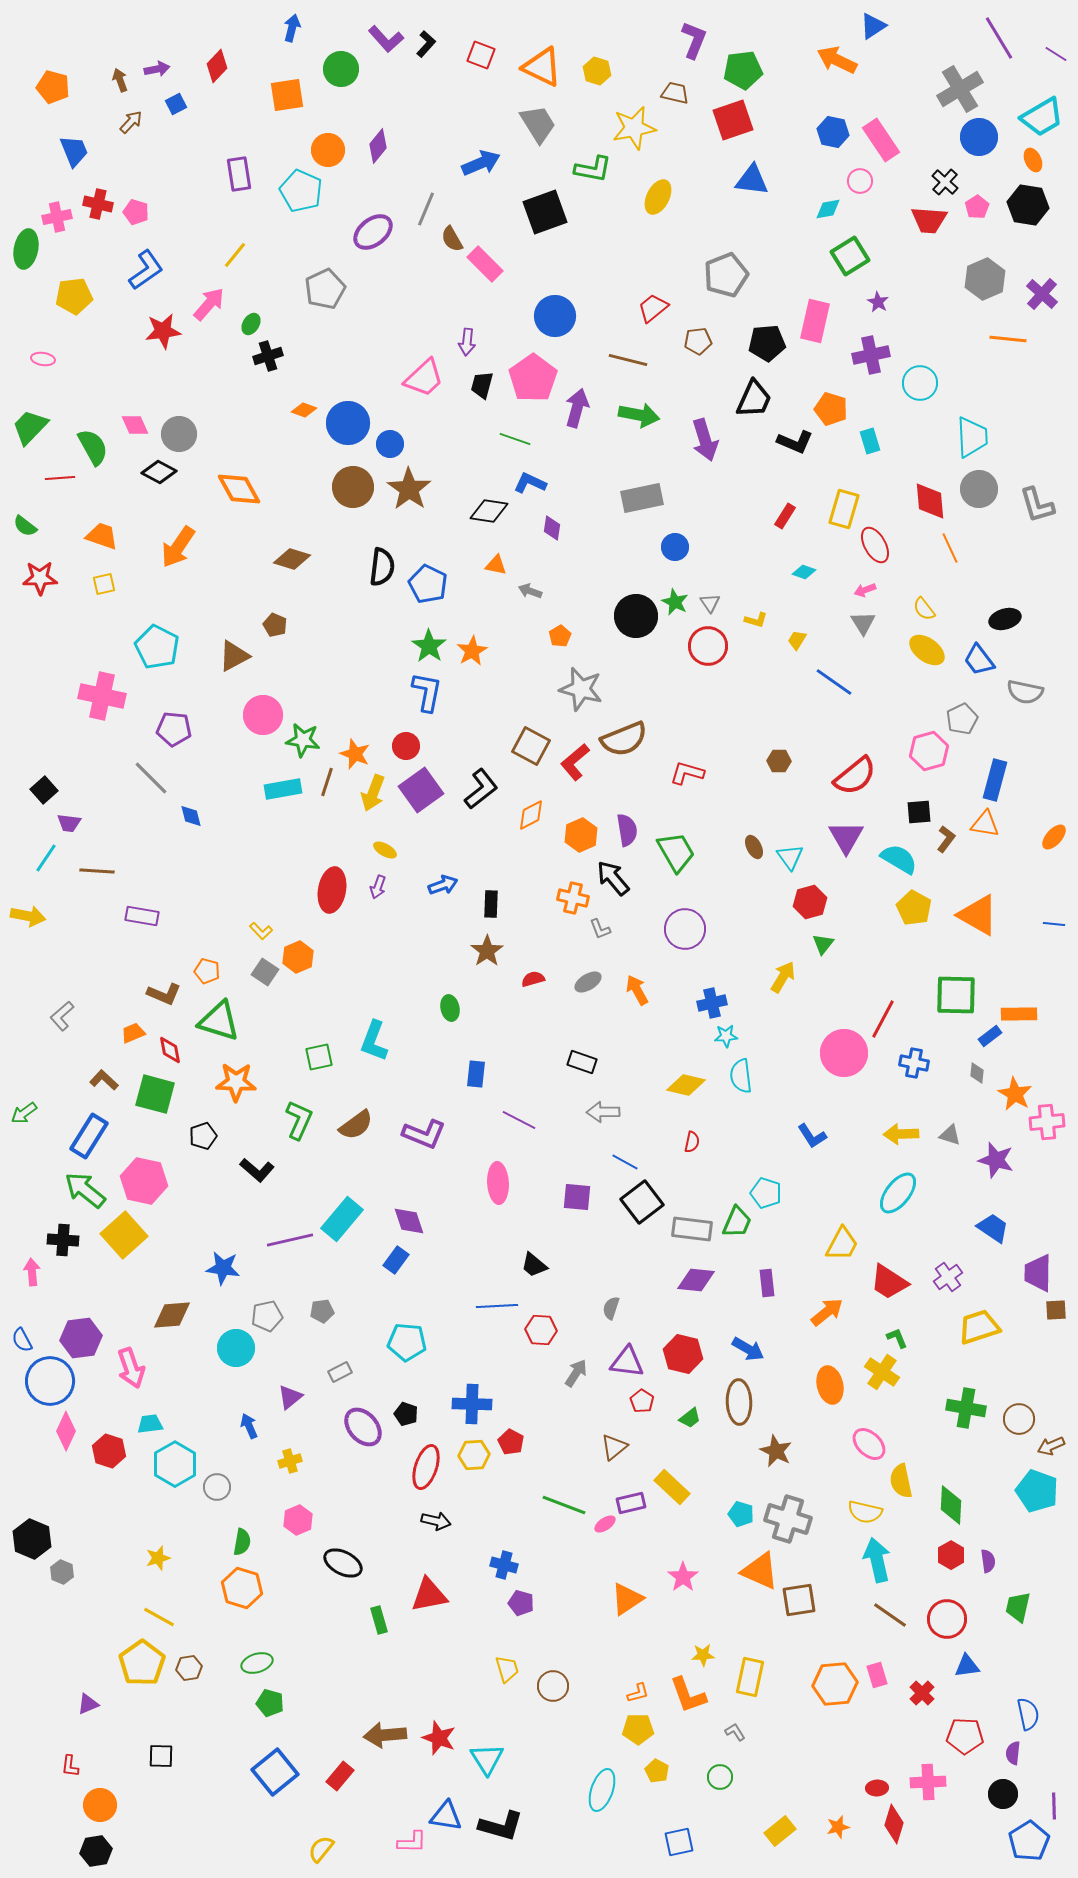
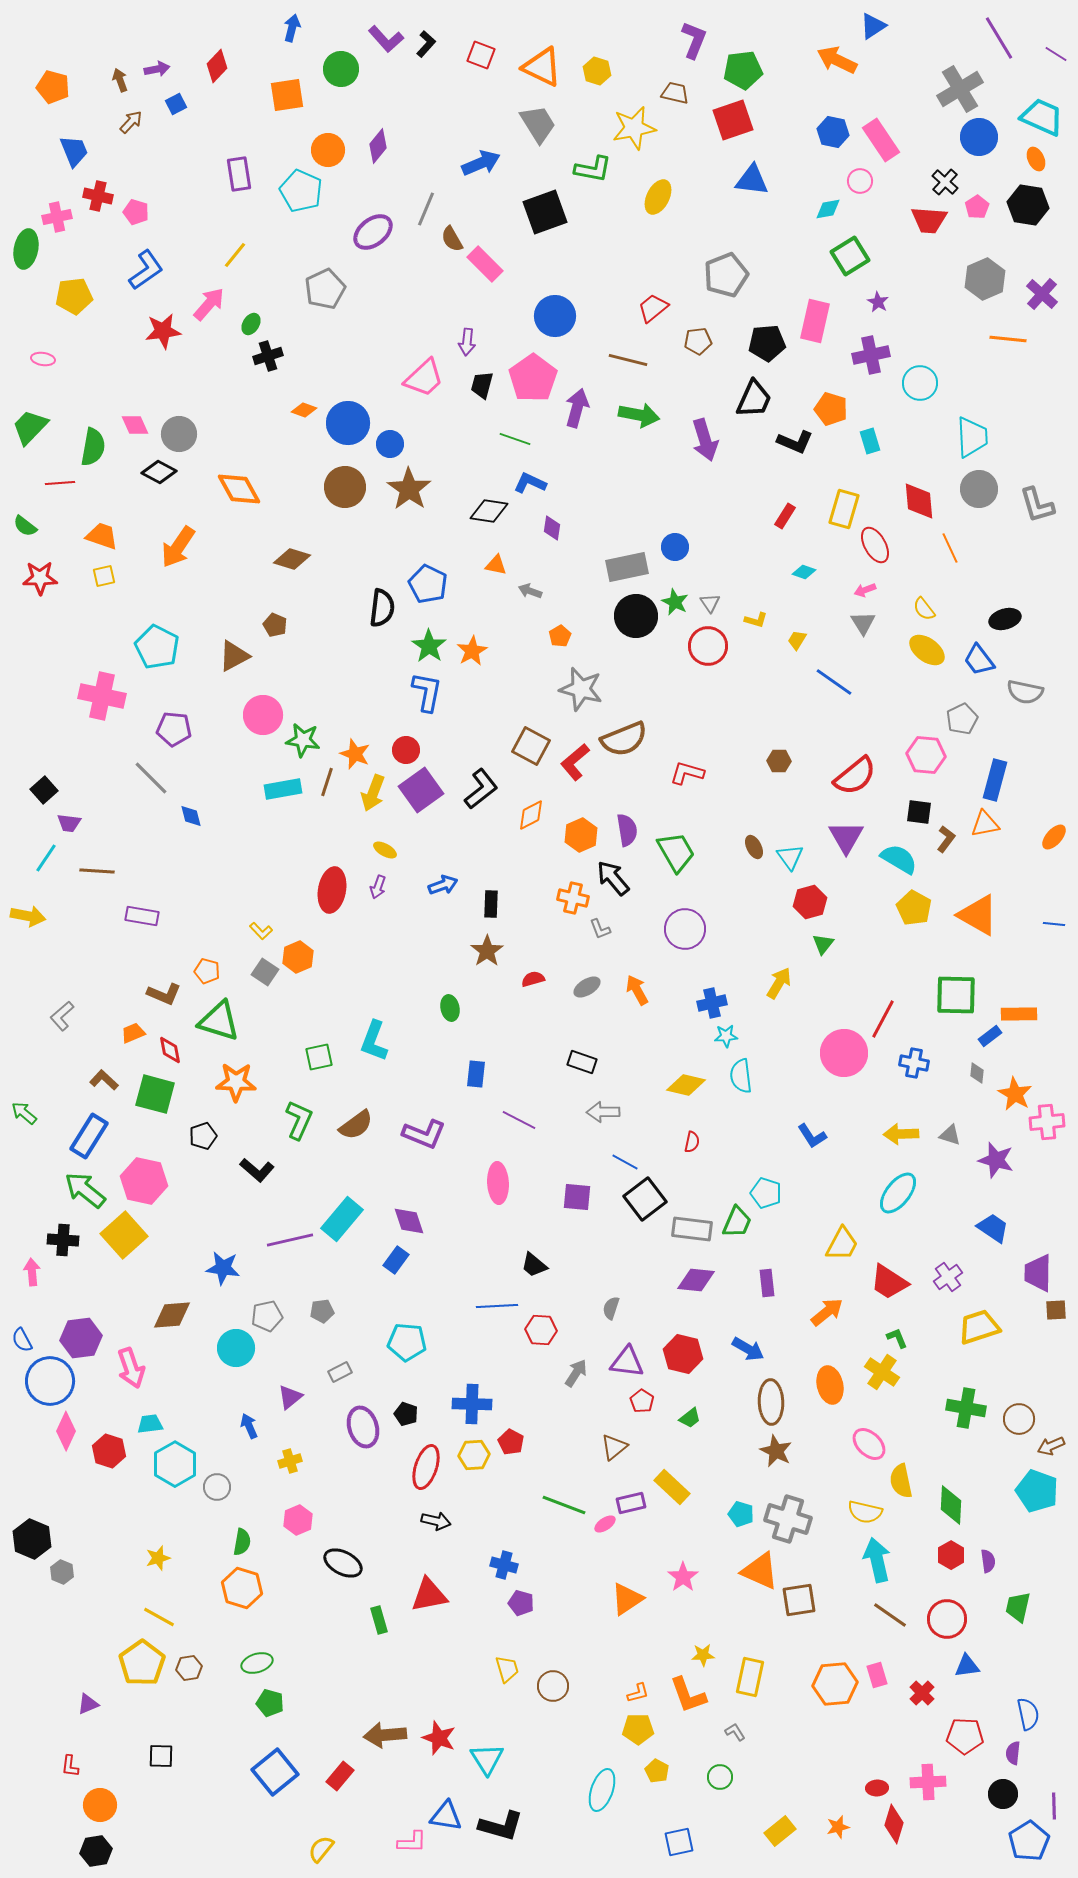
cyan trapezoid at (1042, 117): rotated 126 degrees counterclockwise
orange ellipse at (1033, 160): moved 3 px right, 1 px up
red cross at (98, 204): moved 8 px up
green semicircle at (93, 447): rotated 39 degrees clockwise
red line at (60, 478): moved 5 px down
brown circle at (353, 487): moved 8 px left
gray rectangle at (642, 498): moved 15 px left, 69 px down
red diamond at (930, 501): moved 11 px left
black semicircle at (382, 567): moved 41 px down
yellow square at (104, 584): moved 8 px up
red circle at (406, 746): moved 4 px down
pink hexagon at (929, 751): moved 3 px left, 4 px down; rotated 21 degrees clockwise
black square at (919, 812): rotated 12 degrees clockwise
orange triangle at (985, 824): rotated 20 degrees counterclockwise
yellow arrow at (783, 977): moved 4 px left, 6 px down
gray ellipse at (588, 982): moved 1 px left, 5 px down
green arrow at (24, 1113): rotated 76 degrees clockwise
black square at (642, 1202): moved 3 px right, 3 px up
brown ellipse at (739, 1402): moved 32 px right
purple ellipse at (363, 1427): rotated 24 degrees clockwise
